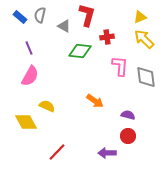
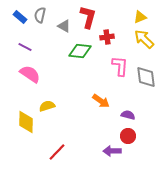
red L-shape: moved 1 px right, 2 px down
purple line: moved 4 px left, 1 px up; rotated 40 degrees counterclockwise
pink semicircle: moved 2 px up; rotated 85 degrees counterclockwise
orange arrow: moved 6 px right
yellow semicircle: rotated 42 degrees counterclockwise
yellow diamond: rotated 30 degrees clockwise
purple arrow: moved 5 px right, 2 px up
